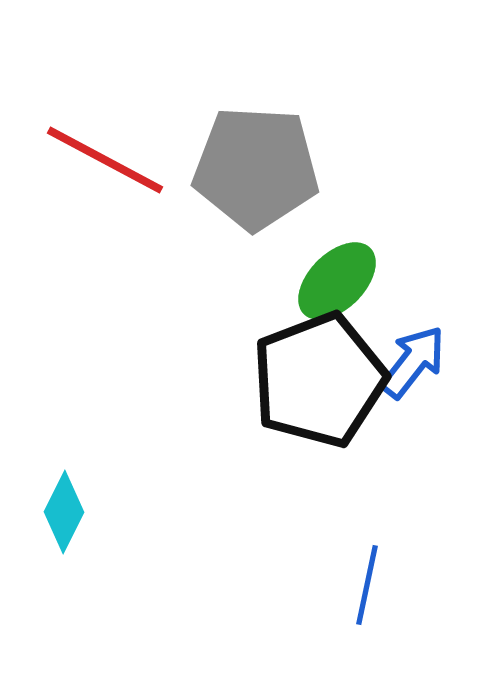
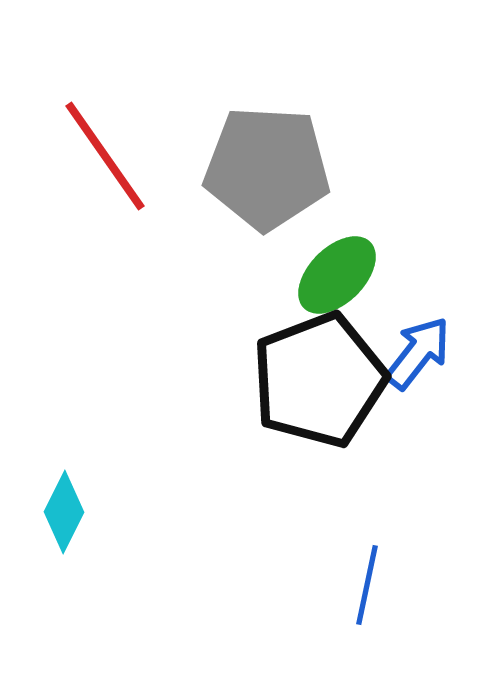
red line: moved 4 px up; rotated 27 degrees clockwise
gray pentagon: moved 11 px right
green ellipse: moved 6 px up
blue arrow: moved 5 px right, 9 px up
